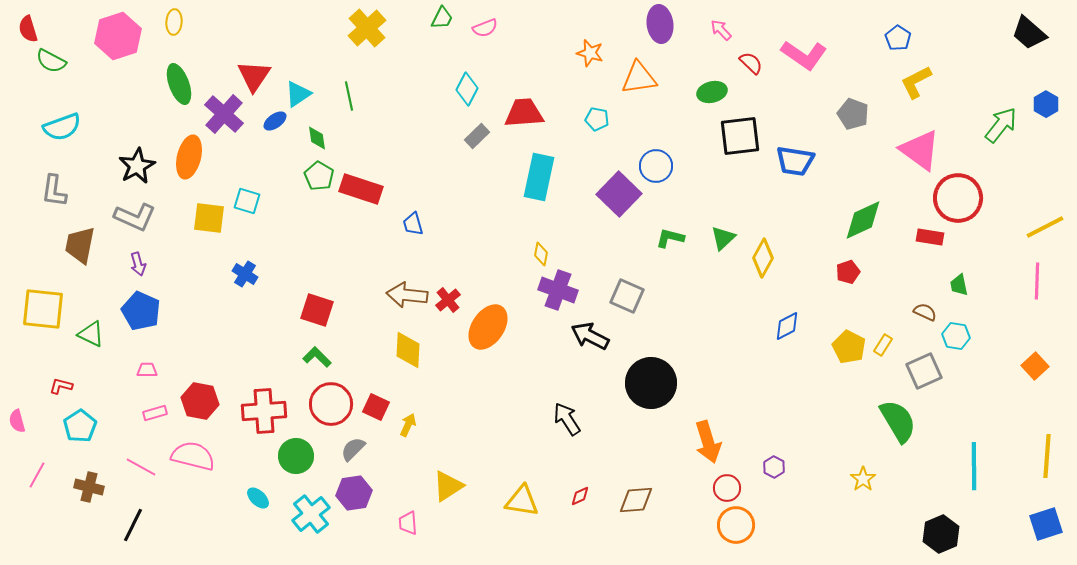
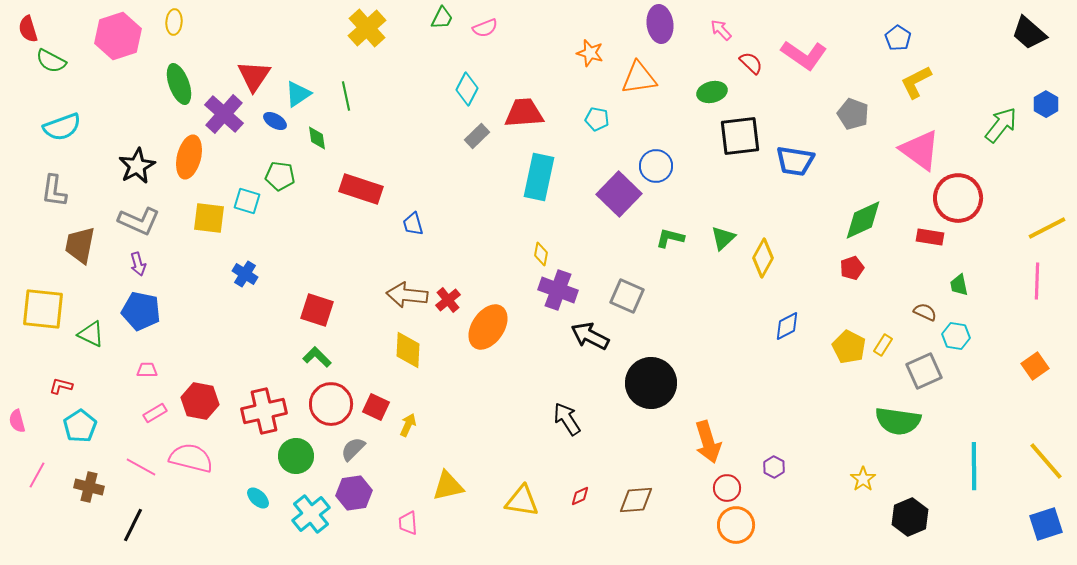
green line at (349, 96): moved 3 px left
blue ellipse at (275, 121): rotated 65 degrees clockwise
green pentagon at (319, 176): moved 39 px left; rotated 24 degrees counterclockwise
gray L-shape at (135, 217): moved 4 px right, 4 px down
yellow line at (1045, 227): moved 2 px right, 1 px down
red pentagon at (848, 272): moved 4 px right, 4 px up
blue pentagon at (141, 311): rotated 12 degrees counterclockwise
orange square at (1035, 366): rotated 8 degrees clockwise
red cross at (264, 411): rotated 9 degrees counterclockwise
pink rectangle at (155, 413): rotated 15 degrees counterclockwise
green semicircle at (898, 421): rotated 129 degrees clockwise
pink semicircle at (193, 456): moved 2 px left, 2 px down
yellow line at (1047, 456): moved 1 px left, 5 px down; rotated 45 degrees counterclockwise
yellow triangle at (448, 486): rotated 20 degrees clockwise
black hexagon at (941, 534): moved 31 px left, 17 px up
